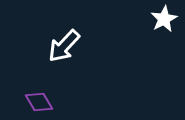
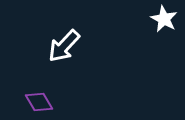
white star: rotated 16 degrees counterclockwise
